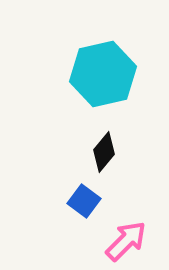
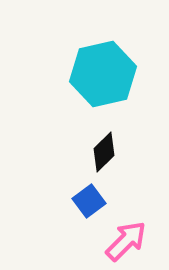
black diamond: rotated 6 degrees clockwise
blue square: moved 5 px right; rotated 16 degrees clockwise
